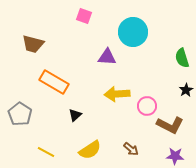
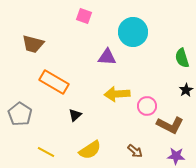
brown arrow: moved 4 px right, 2 px down
purple star: moved 1 px right
